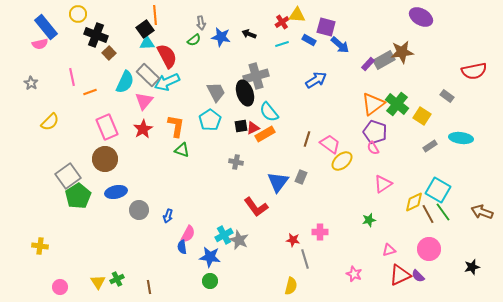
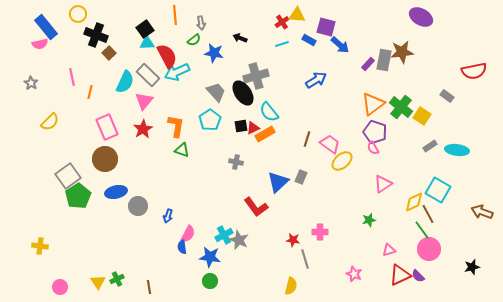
orange line at (155, 15): moved 20 px right
black arrow at (249, 34): moved 9 px left, 4 px down
blue star at (221, 37): moved 7 px left, 16 px down
gray rectangle at (384, 60): rotated 50 degrees counterclockwise
cyan arrow at (167, 82): moved 10 px right, 10 px up
orange line at (90, 92): rotated 56 degrees counterclockwise
gray trapezoid at (216, 92): rotated 15 degrees counterclockwise
black ellipse at (245, 93): moved 2 px left; rotated 15 degrees counterclockwise
green cross at (397, 104): moved 4 px right, 3 px down
cyan ellipse at (461, 138): moved 4 px left, 12 px down
blue triangle at (278, 182): rotated 10 degrees clockwise
gray circle at (139, 210): moved 1 px left, 4 px up
green line at (443, 212): moved 21 px left, 18 px down
